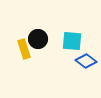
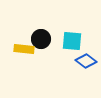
black circle: moved 3 px right
yellow rectangle: rotated 66 degrees counterclockwise
